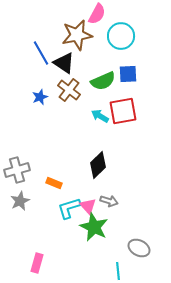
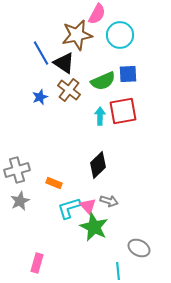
cyan circle: moved 1 px left, 1 px up
cyan arrow: rotated 60 degrees clockwise
